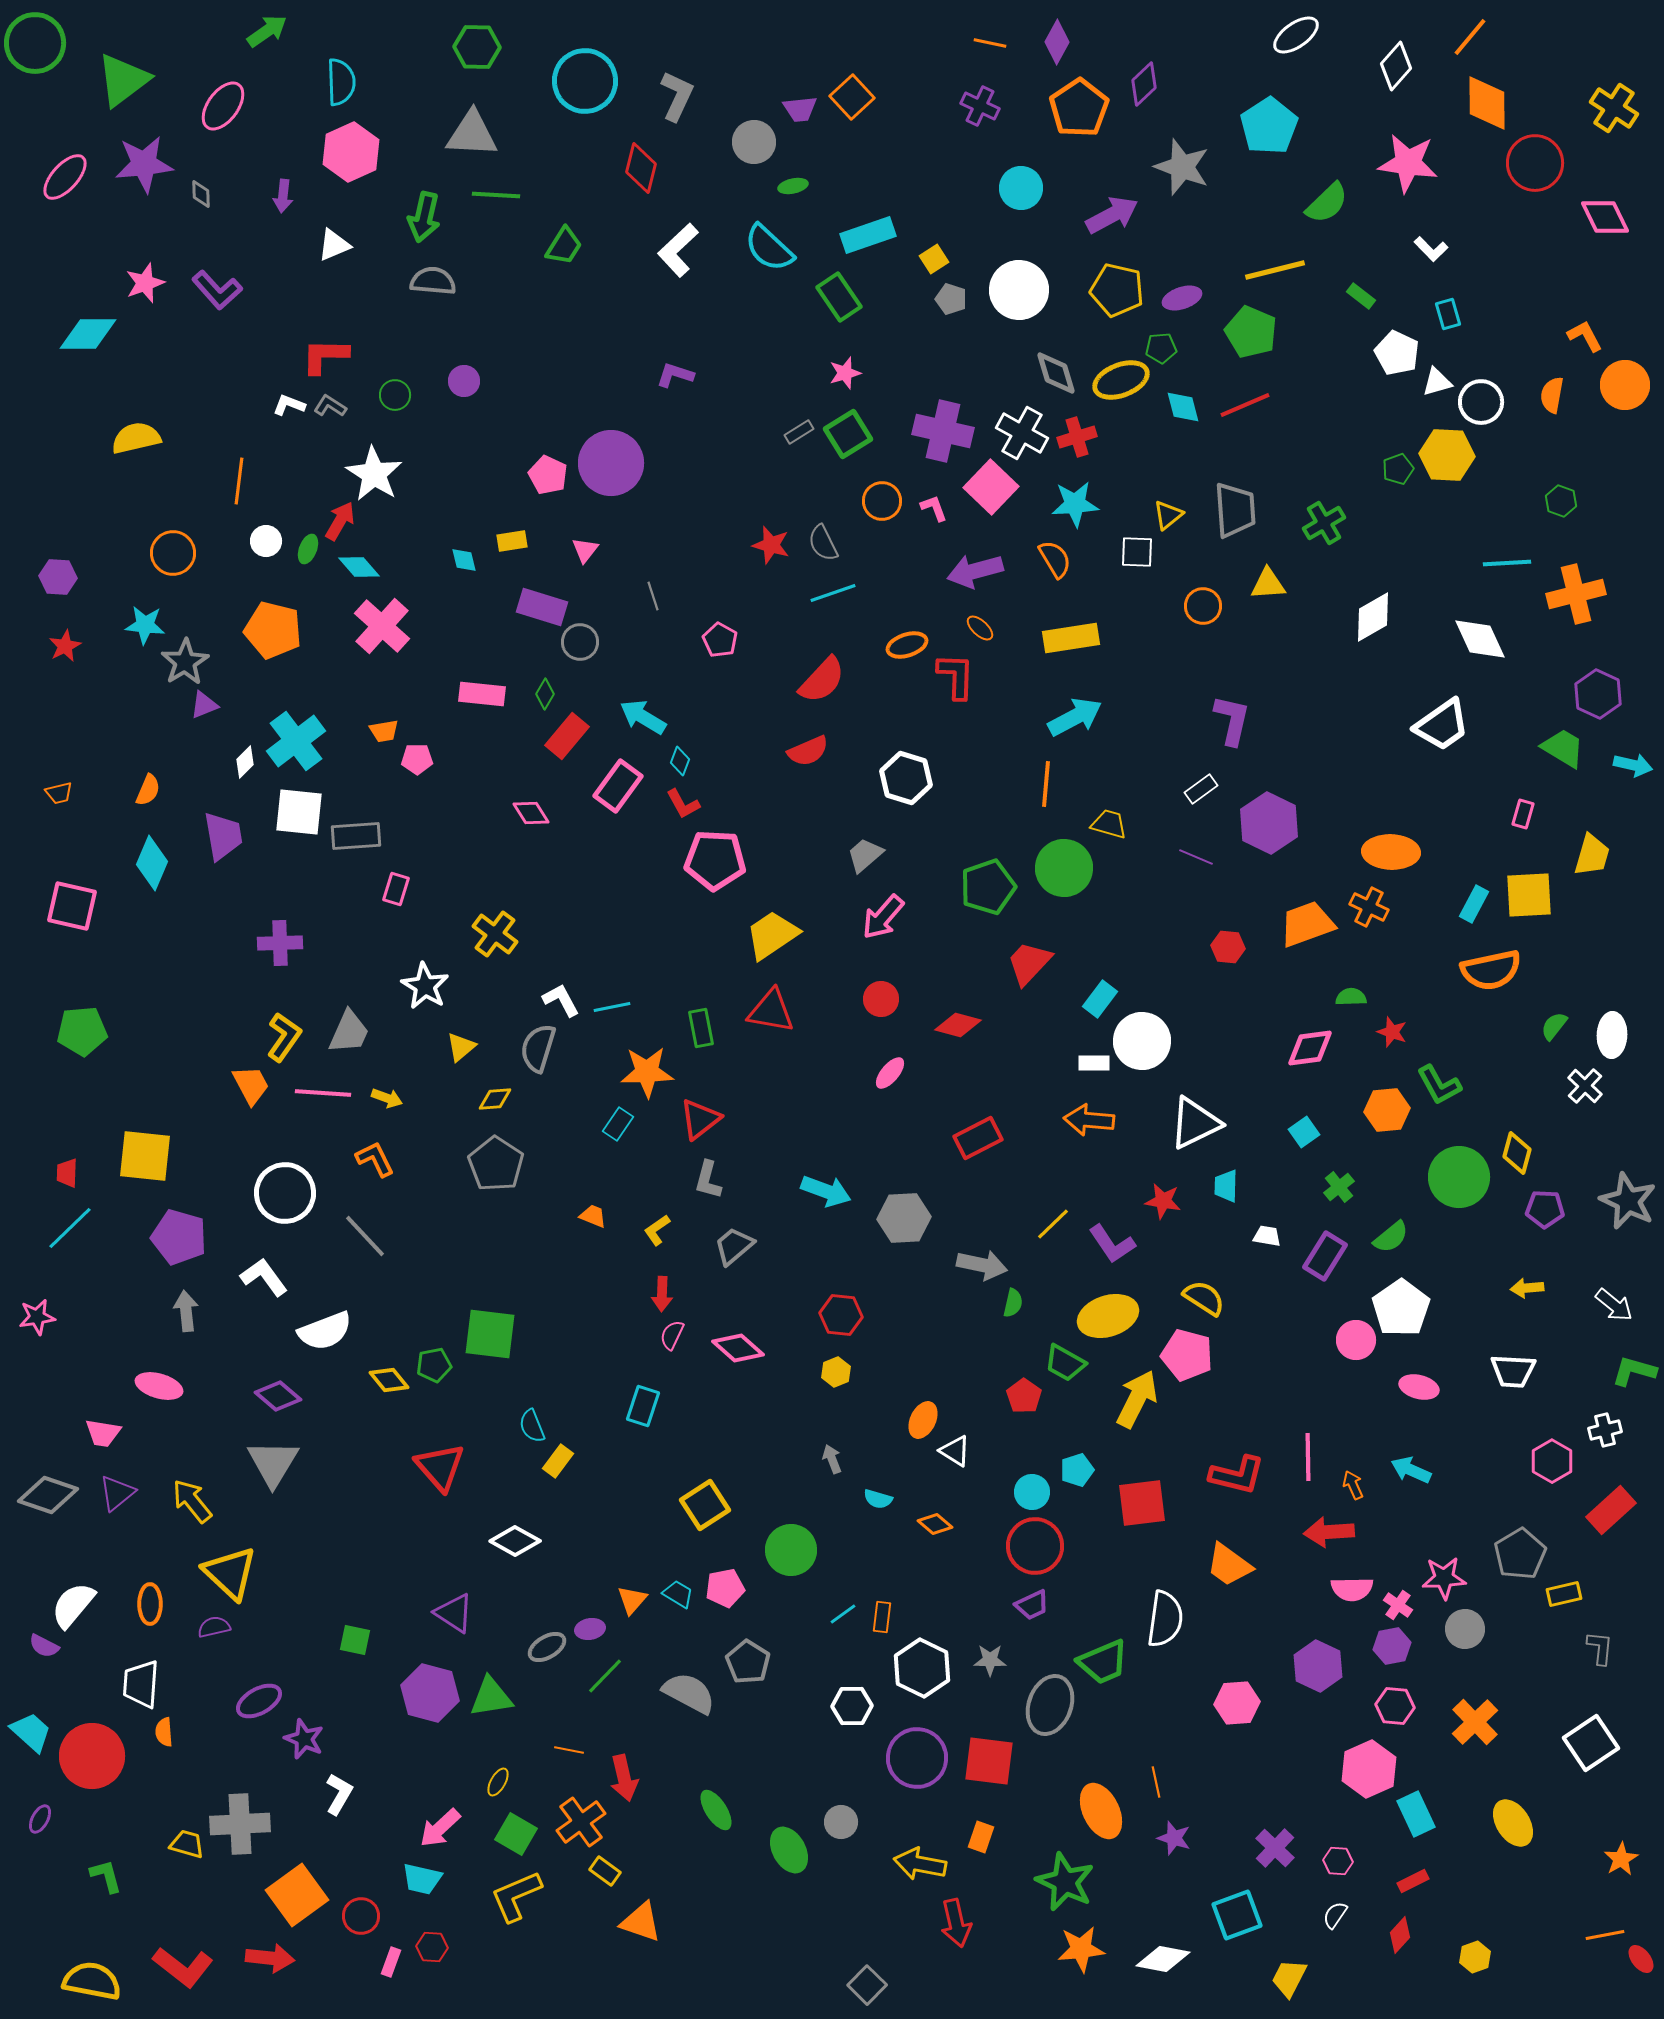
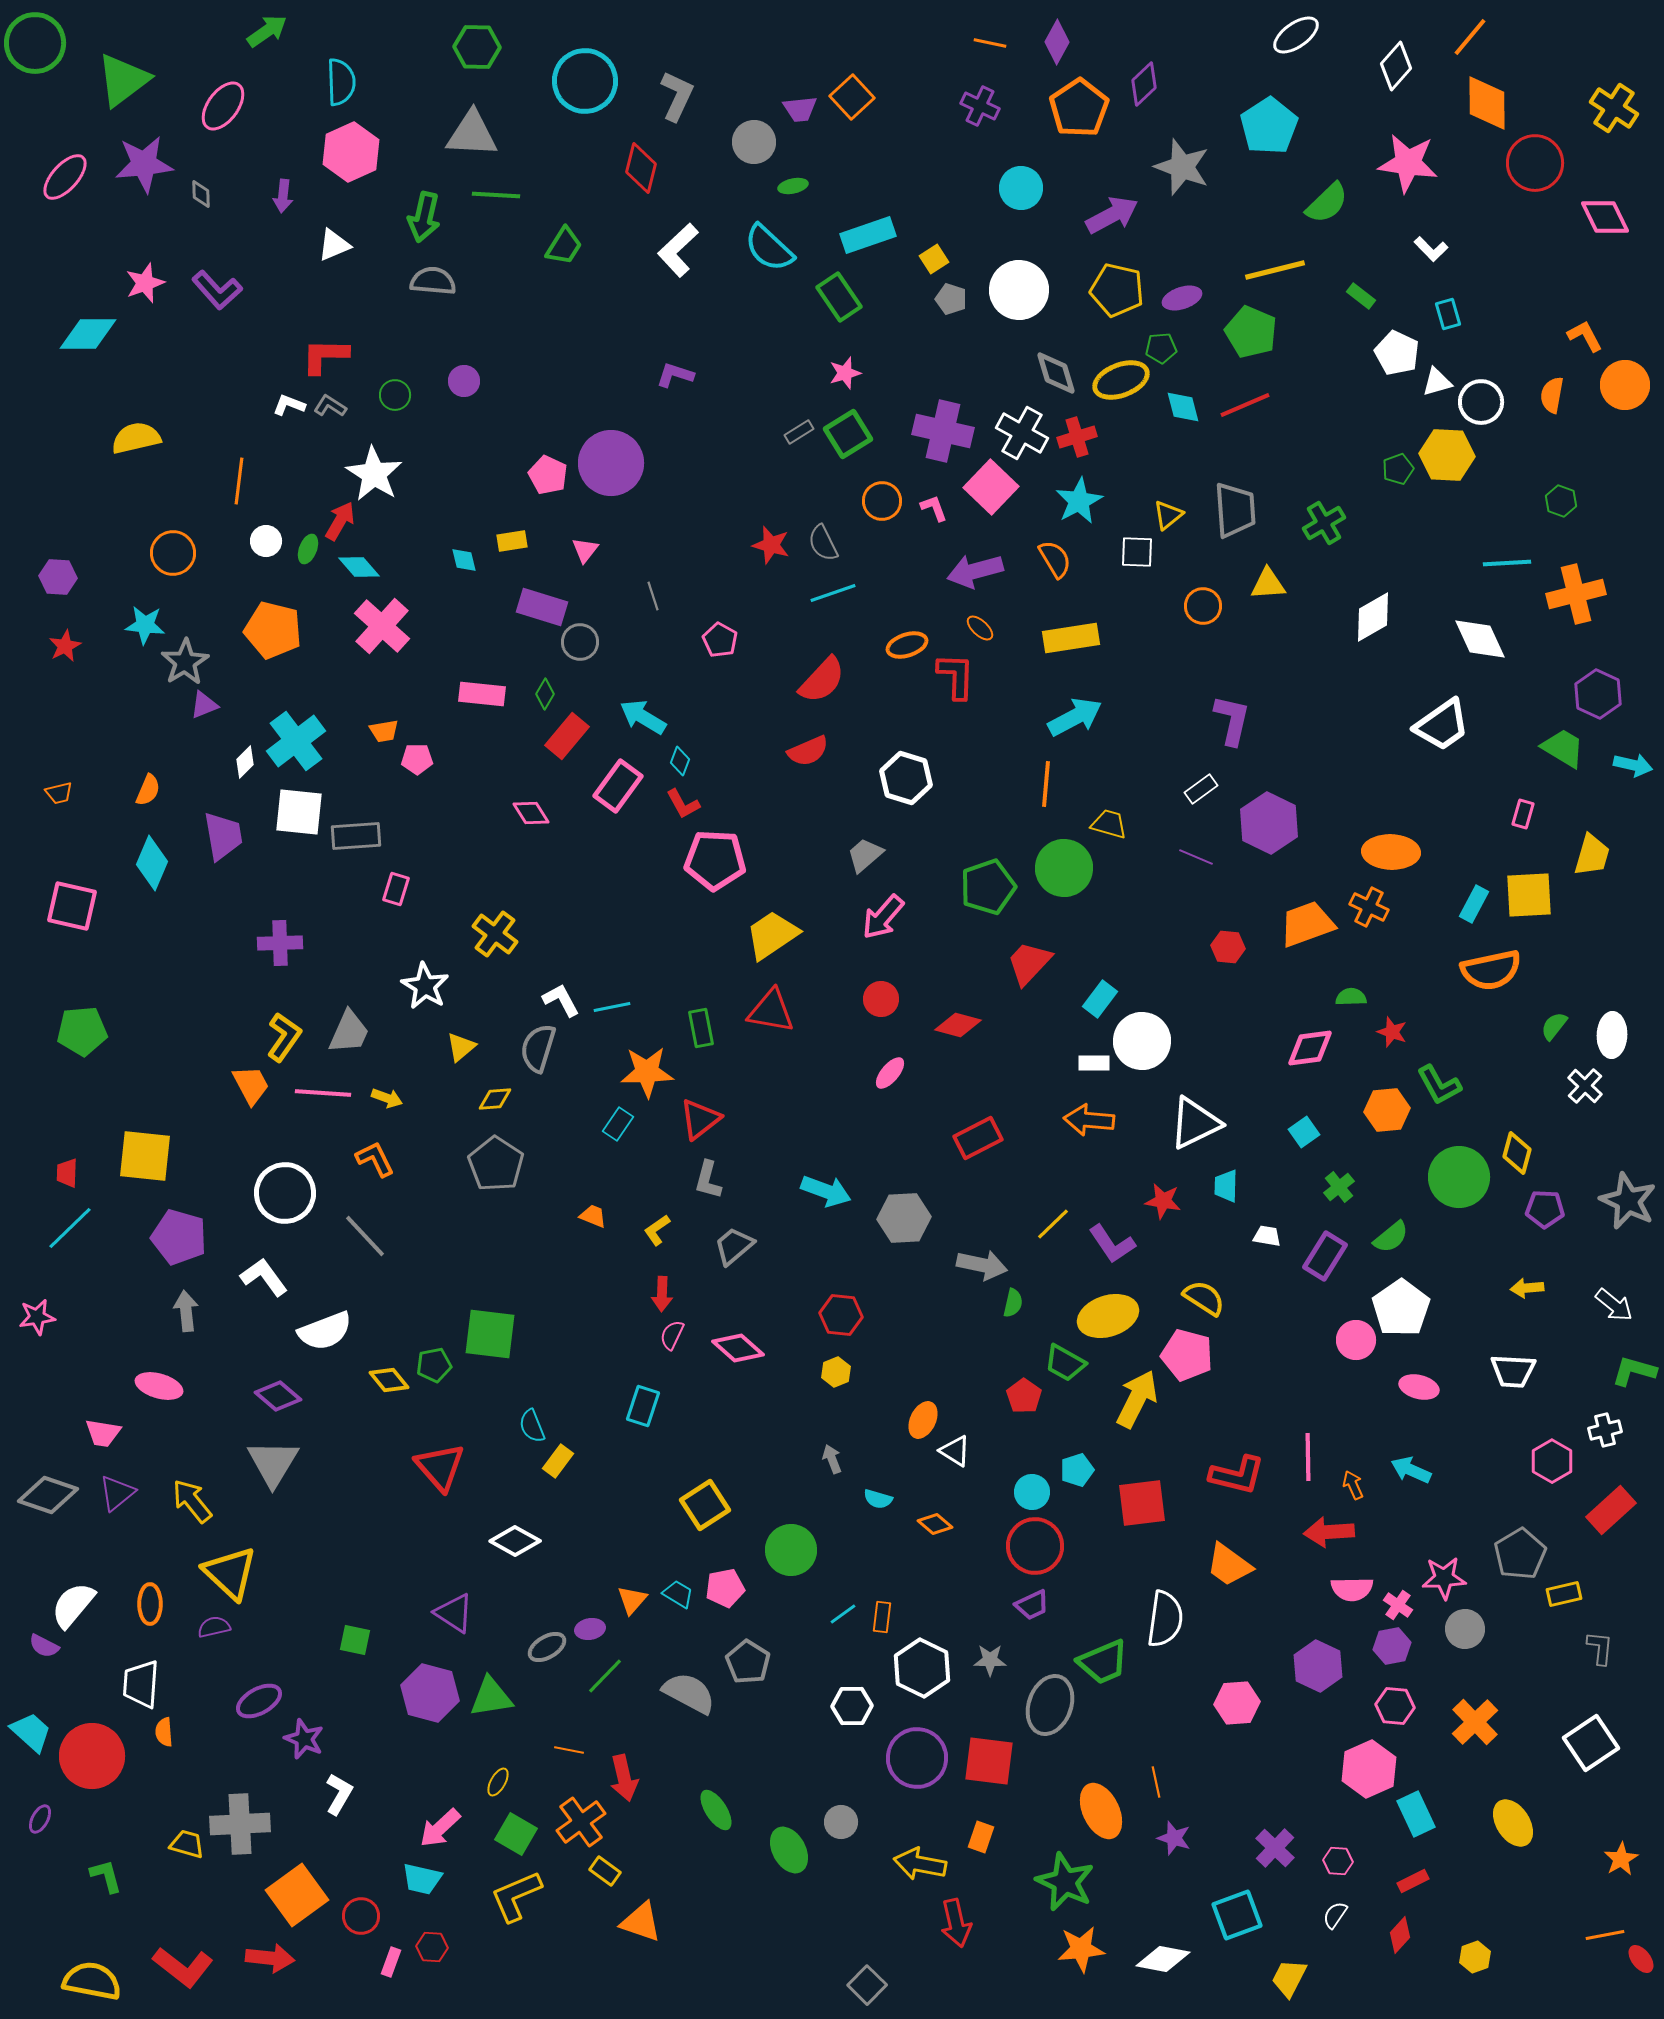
cyan star at (1075, 504): moved 4 px right, 3 px up; rotated 24 degrees counterclockwise
